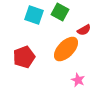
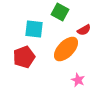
cyan square: moved 14 px down; rotated 12 degrees counterclockwise
